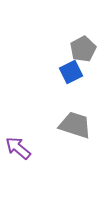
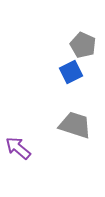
gray pentagon: moved 4 px up; rotated 20 degrees counterclockwise
